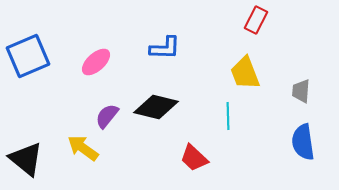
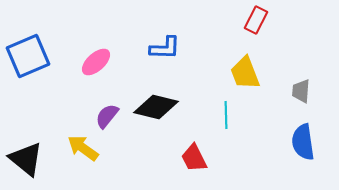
cyan line: moved 2 px left, 1 px up
red trapezoid: rotated 20 degrees clockwise
